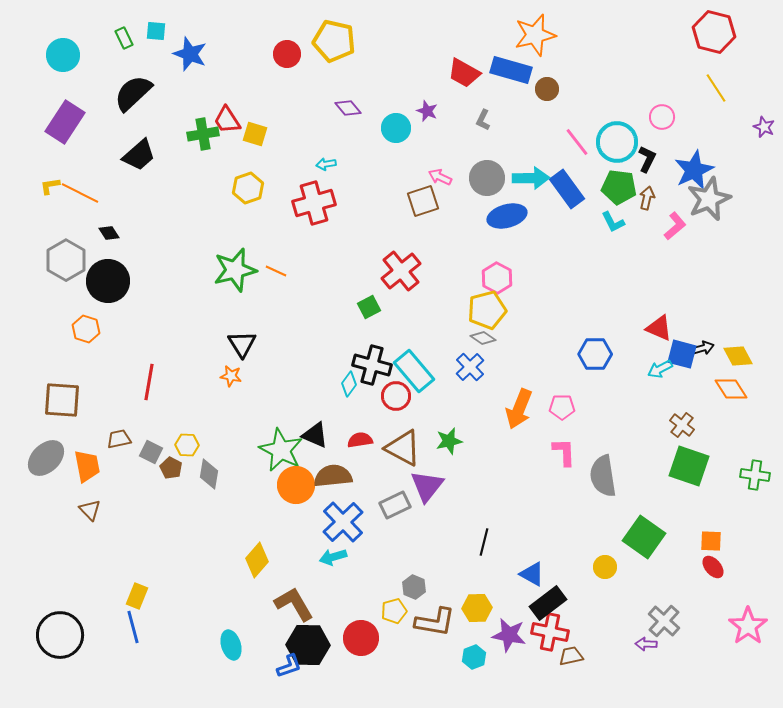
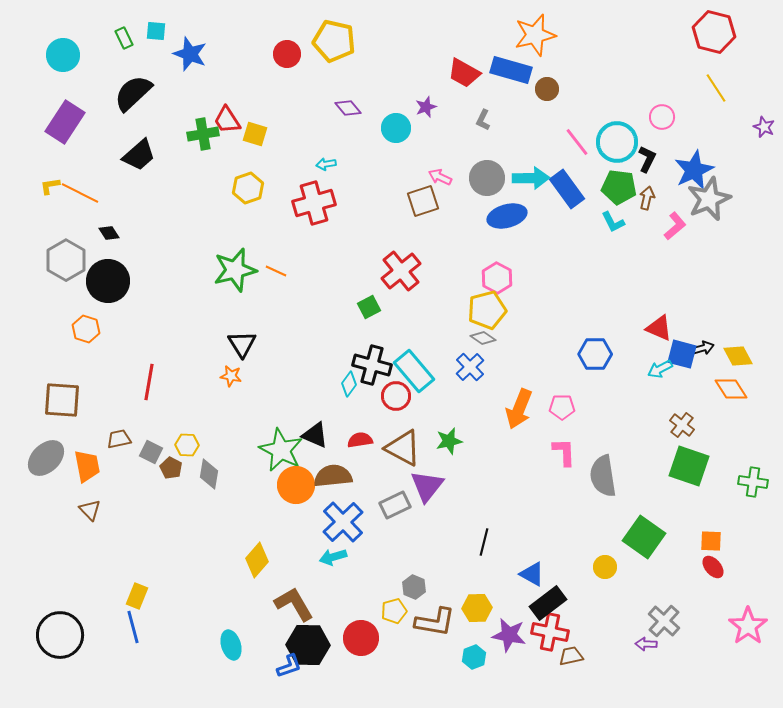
purple star at (427, 111): moved 1 px left, 4 px up; rotated 30 degrees clockwise
green cross at (755, 475): moved 2 px left, 7 px down
